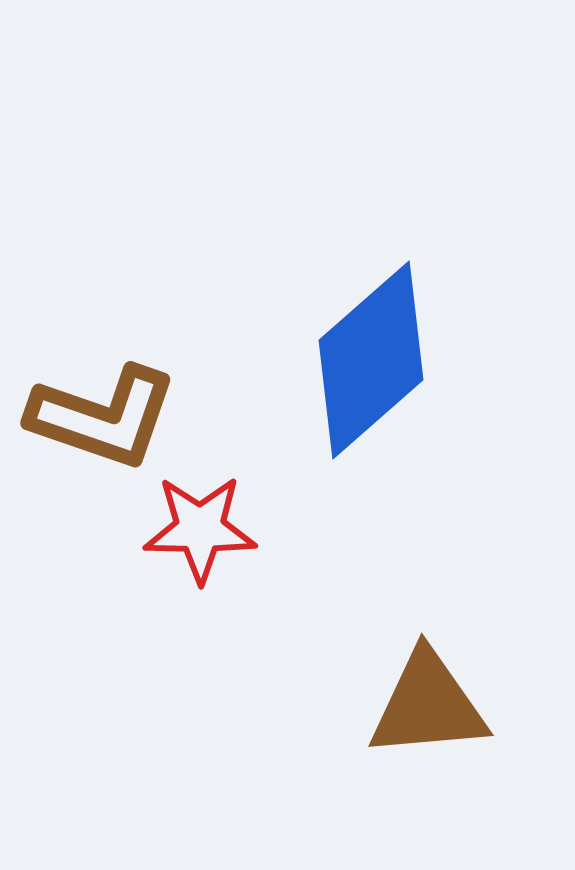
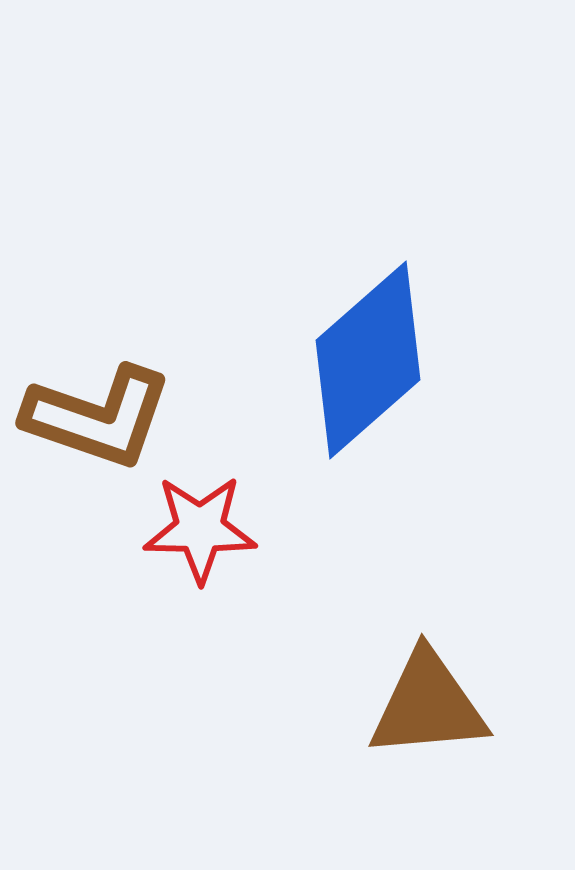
blue diamond: moved 3 px left
brown L-shape: moved 5 px left
